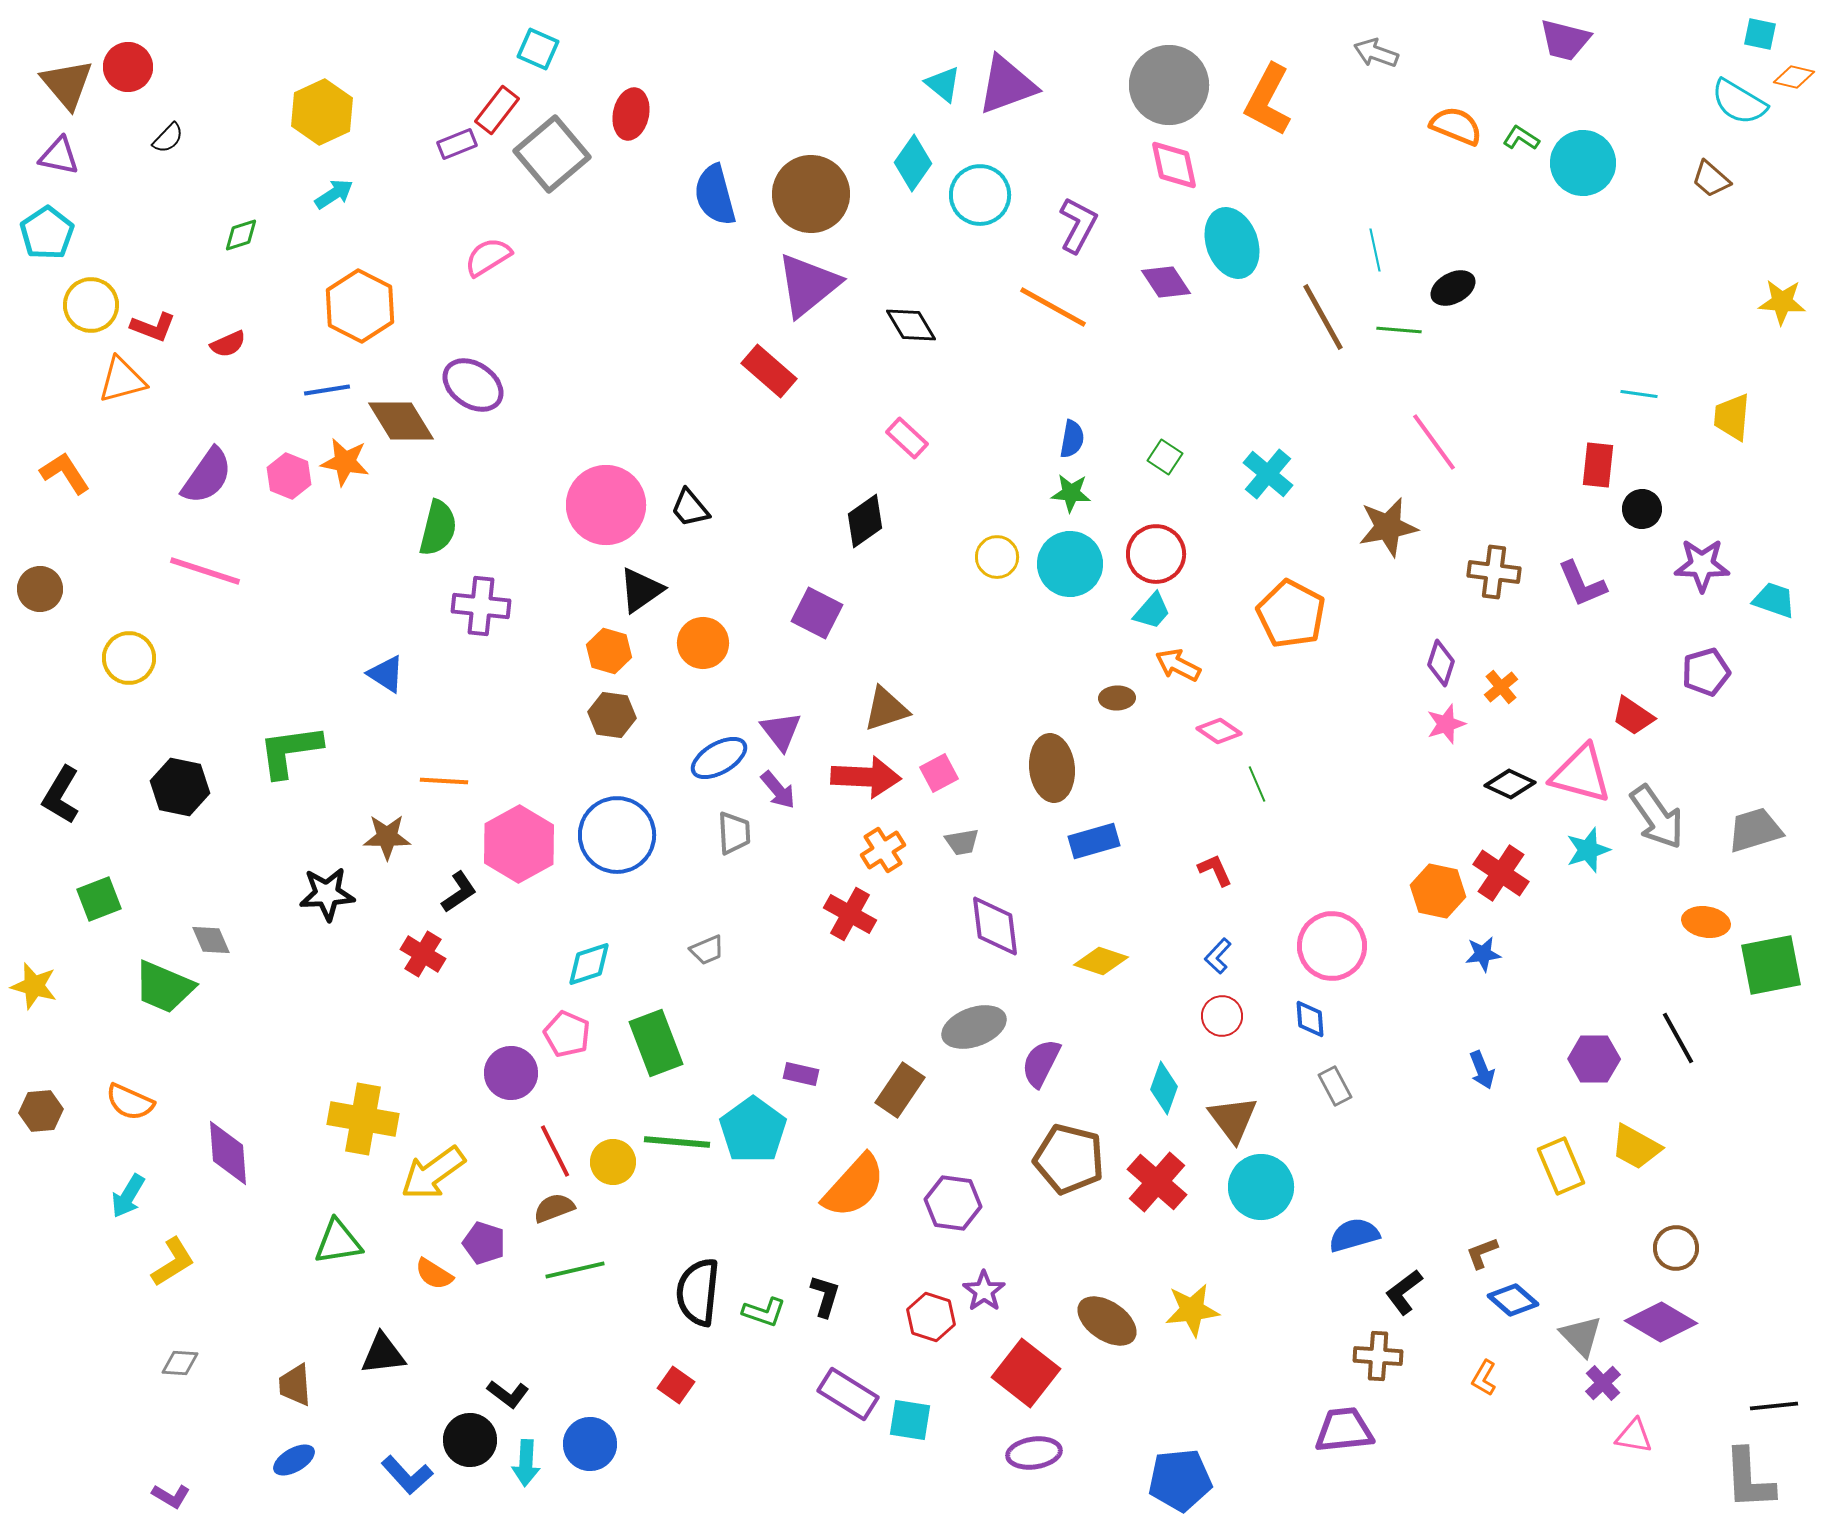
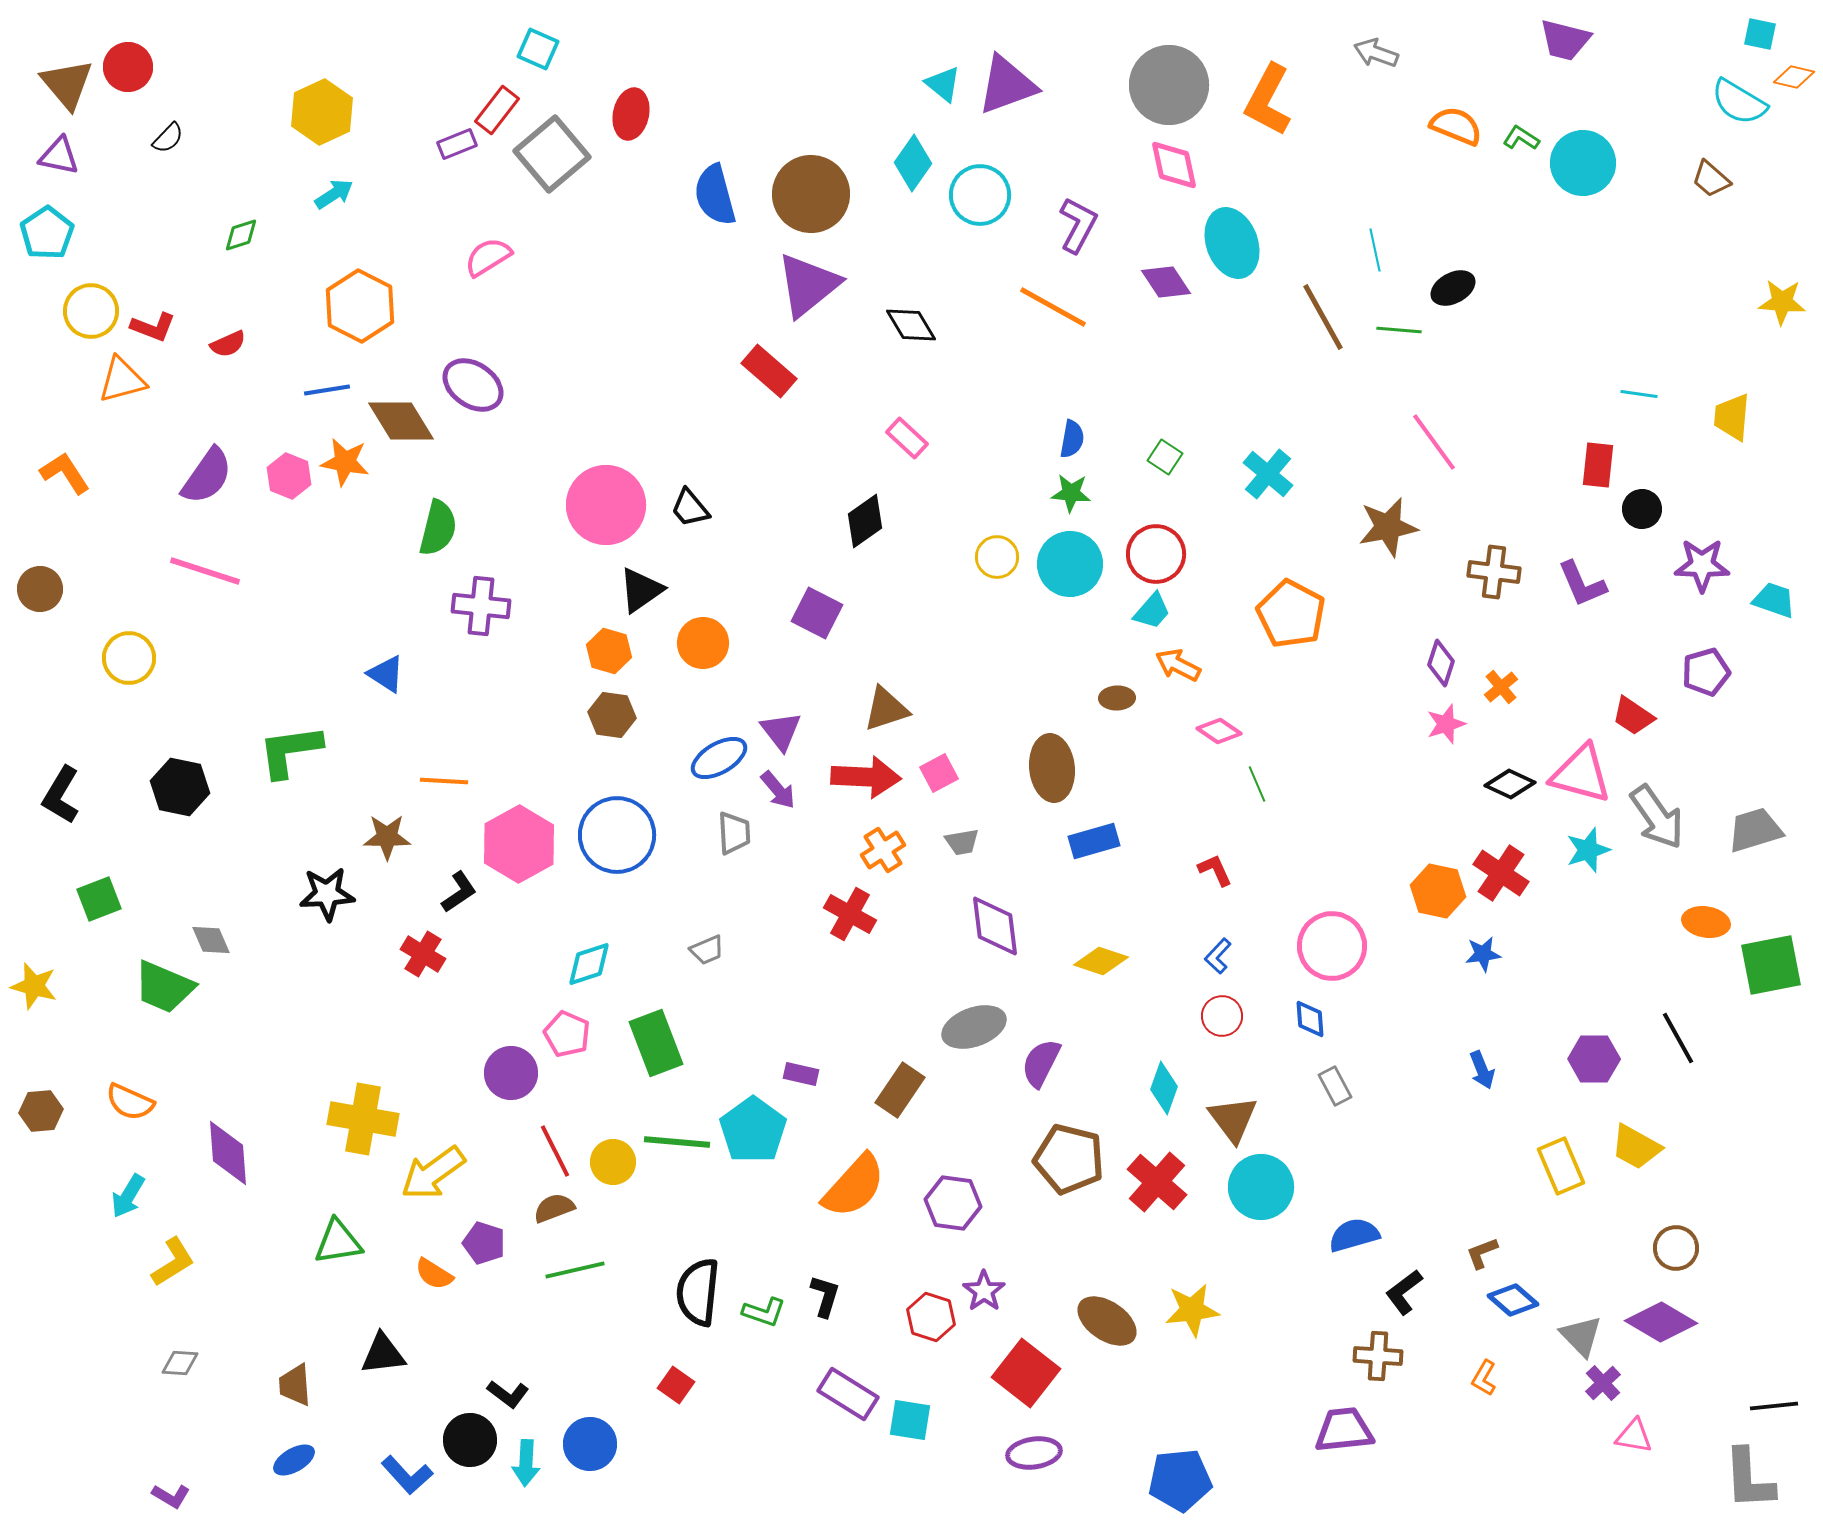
yellow circle at (91, 305): moved 6 px down
